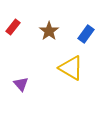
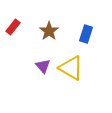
blue rectangle: rotated 18 degrees counterclockwise
purple triangle: moved 22 px right, 18 px up
